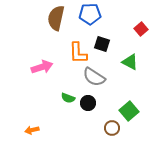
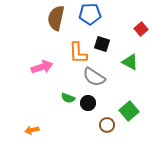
brown circle: moved 5 px left, 3 px up
